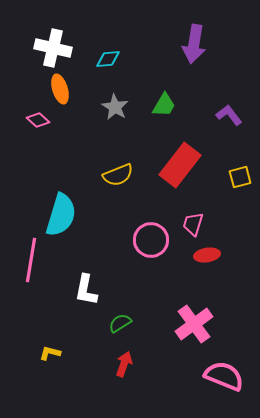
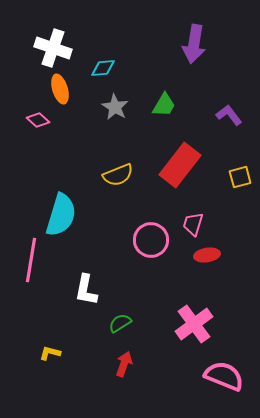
white cross: rotated 6 degrees clockwise
cyan diamond: moved 5 px left, 9 px down
